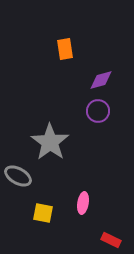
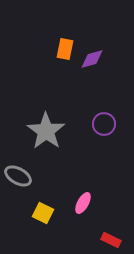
orange rectangle: rotated 20 degrees clockwise
purple diamond: moved 9 px left, 21 px up
purple circle: moved 6 px right, 13 px down
gray star: moved 4 px left, 11 px up
pink ellipse: rotated 20 degrees clockwise
yellow square: rotated 15 degrees clockwise
